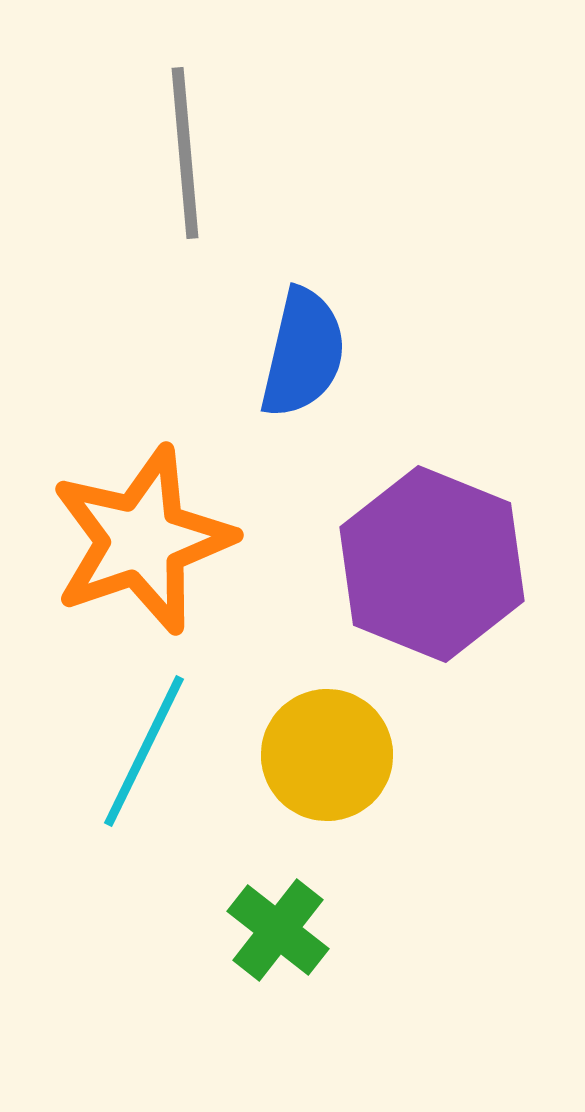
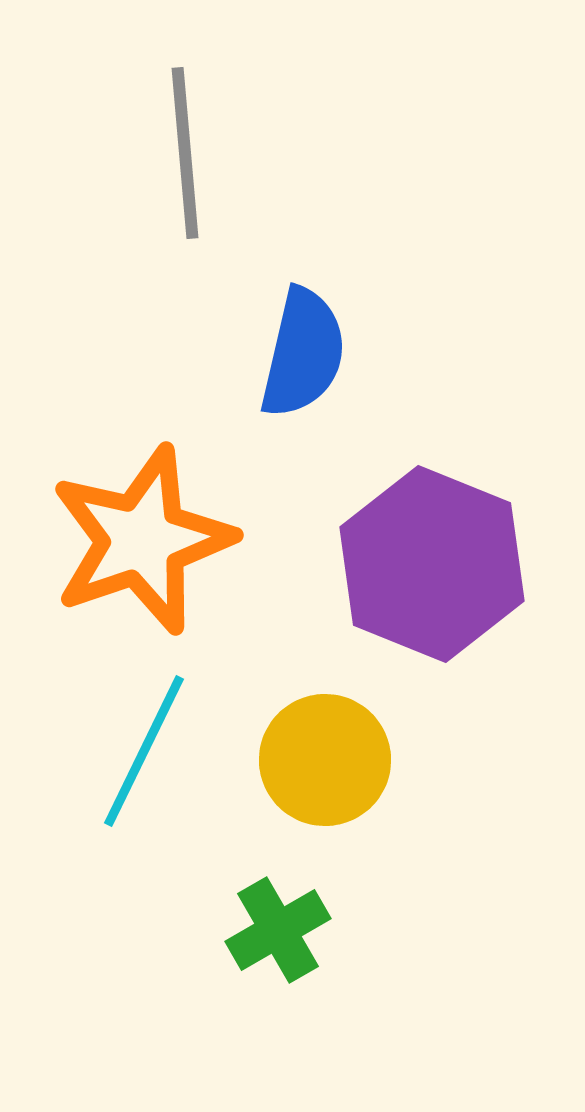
yellow circle: moved 2 px left, 5 px down
green cross: rotated 22 degrees clockwise
